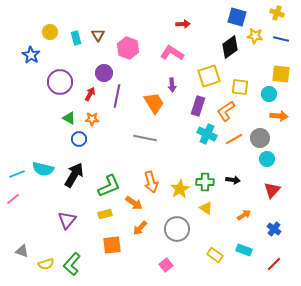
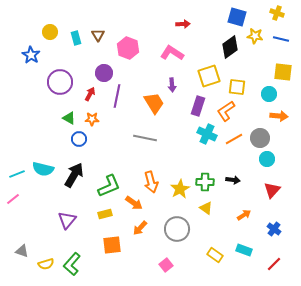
yellow square at (281, 74): moved 2 px right, 2 px up
yellow square at (240, 87): moved 3 px left
